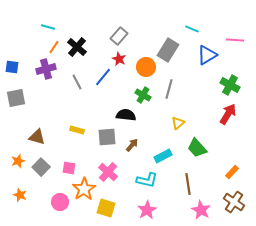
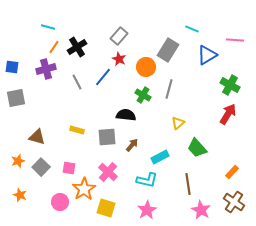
black cross at (77, 47): rotated 18 degrees clockwise
cyan rectangle at (163, 156): moved 3 px left, 1 px down
